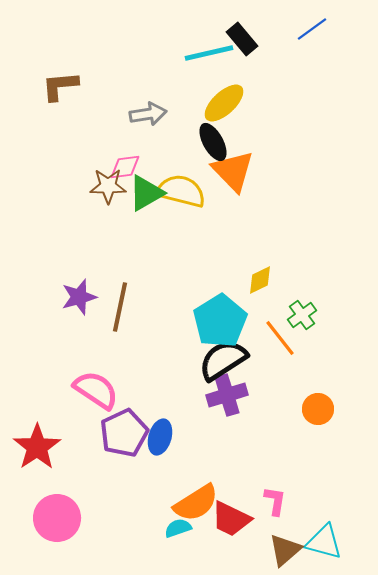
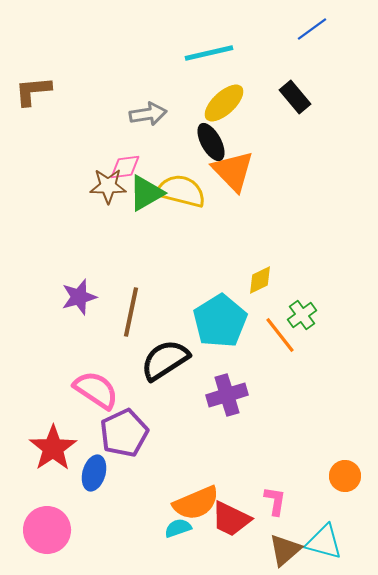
black rectangle: moved 53 px right, 58 px down
brown L-shape: moved 27 px left, 5 px down
black ellipse: moved 2 px left
brown line: moved 11 px right, 5 px down
orange line: moved 3 px up
black semicircle: moved 58 px left
orange circle: moved 27 px right, 67 px down
blue ellipse: moved 66 px left, 36 px down
red star: moved 16 px right, 1 px down
orange semicircle: rotated 9 degrees clockwise
pink circle: moved 10 px left, 12 px down
